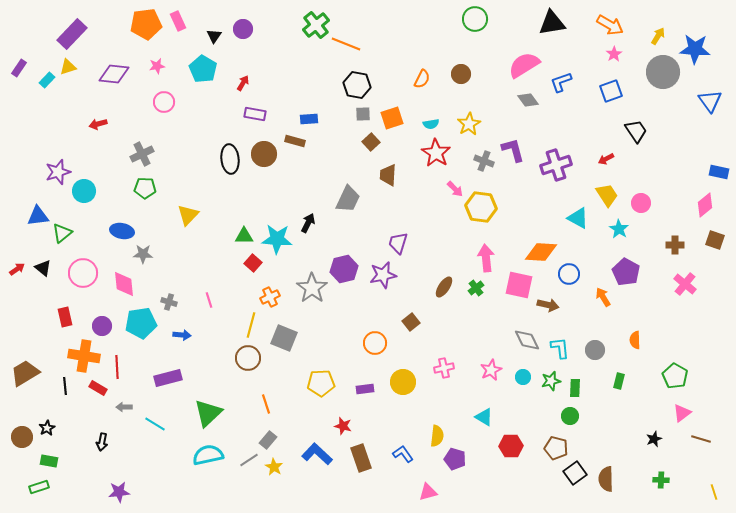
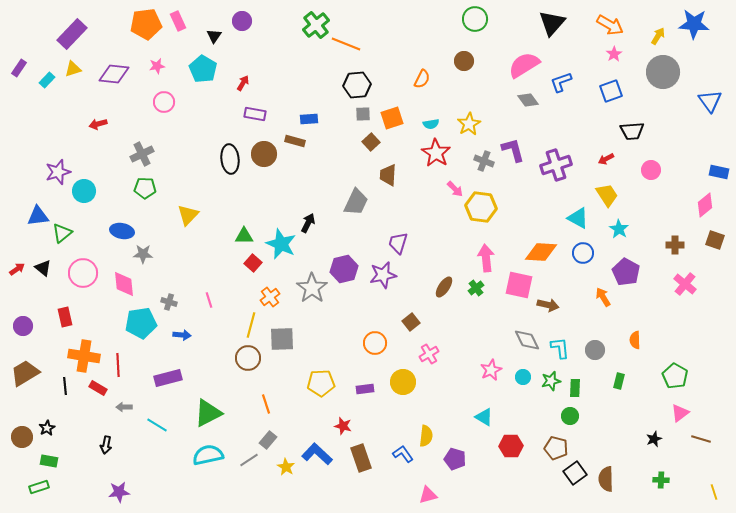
black triangle at (552, 23): rotated 40 degrees counterclockwise
purple circle at (243, 29): moved 1 px left, 8 px up
blue star at (695, 49): moved 1 px left, 25 px up
yellow triangle at (68, 67): moved 5 px right, 2 px down
brown circle at (461, 74): moved 3 px right, 13 px up
black hexagon at (357, 85): rotated 16 degrees counterclockwise
black trapezoid at (636, 131): moved 4 px left; rotated 120 degrees clockwise
gray trapezoid at (348, 199): moved 8 px right, 3 px down
pink circle at (641, 203): moved 10 px right, 33 px up
cyan star at (277, 239): moved 4 px right, 5 px down; rotated 20 degrees clockwise
blue circle at (569, 274): moved 14 px right, 21 px up
orange cross at (270, 297): rotated 12 degrees counterclockwise
purple circle at (102, 326): moved 79 px left
gray square at (284, 338): moved 2 px left, 1 px down; rotated 24 degrees counterclockwise
red line at (117, 367): moved 1 px right, 2 px up
pink cross at (444, 368): moved 15 px left, 14 px up; rotated 18 degrees counterclockwise
green triangle at (208, 413): rotated 16 degrees clockwise
pink triangle at (682, 413): moved 2 px left
cyan line at (155, 424): moved 2 px right, 1 px down
yellow semicircle at (437, 436): moved 11 px left
black arrow at (102, 442): moved 4 px right, 3 px down
yellow star at (274, 467): moved 12 px right
pink triangle at (428, 492): moved 3 px down
